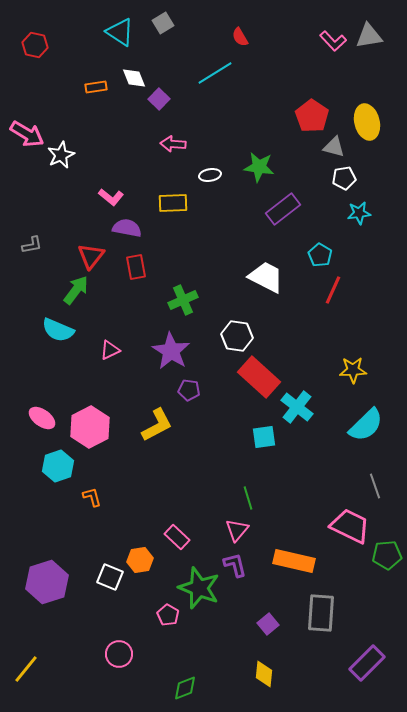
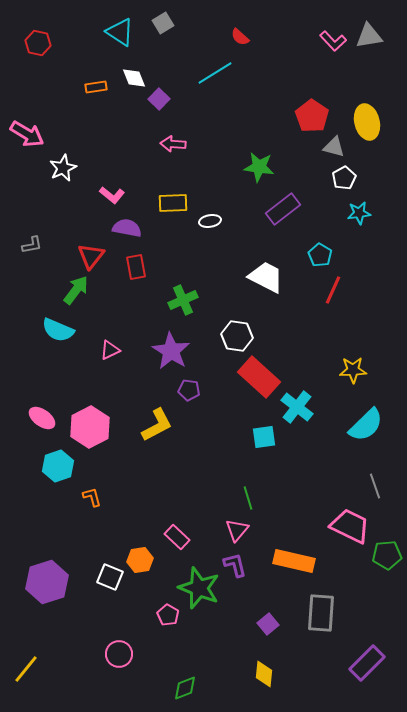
red semicircle at (240, 37): rotated 18 degrees counterclockwise
red hexagon at (35, 45): moved 3 px right, 2 px up
white star at (61, 155): moved 2 px right, 13 px down
white ellipse at (210, 175): moved 46 px down
white pentagon at (344, 178): rotated 20 degrees counterclockwise
pink L-shape at (111, 197): moved 1 px right, 2 px up
